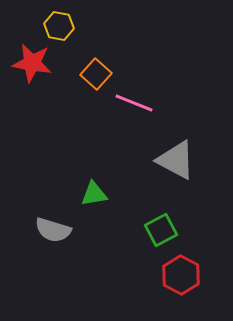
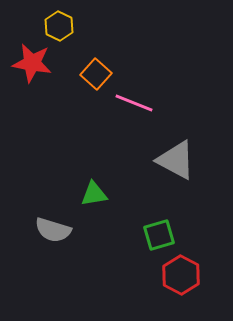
yellow hexagon: rotated 16 degrees clockwise
green square: moved 2 px left, 5 px down; rotated 12 degrees clockwise
